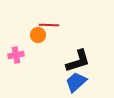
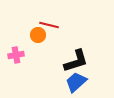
red line: rotated 12 degrees clockwise
black L-shape: moved 2 px left
